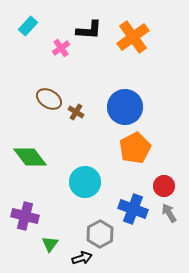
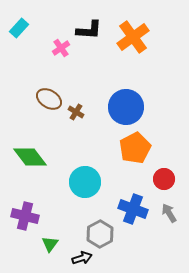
cyan rectangle: moved 9 px left, 2 px down
blue circle: moved 1 px right
red circle: moved 7 px up
